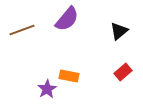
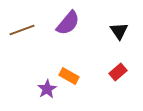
purple semicircle: moved 1 px right, 4 px down
black triangle: rotated 24 degrees counterclockwise
red rectangle: moved 5 px left
orange rectangle: rotated 18 degrees clockwise
